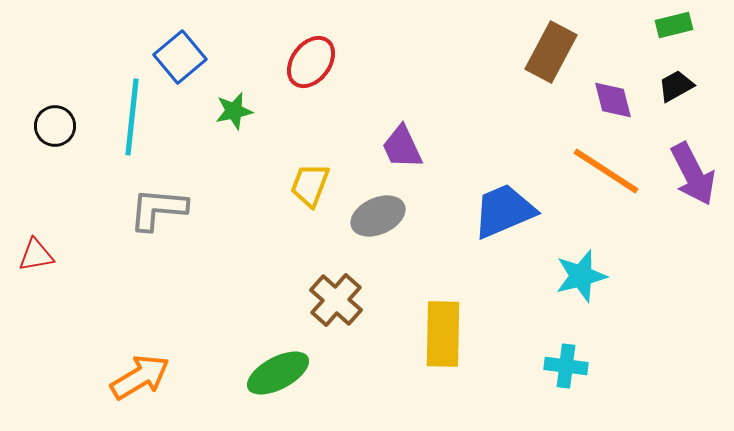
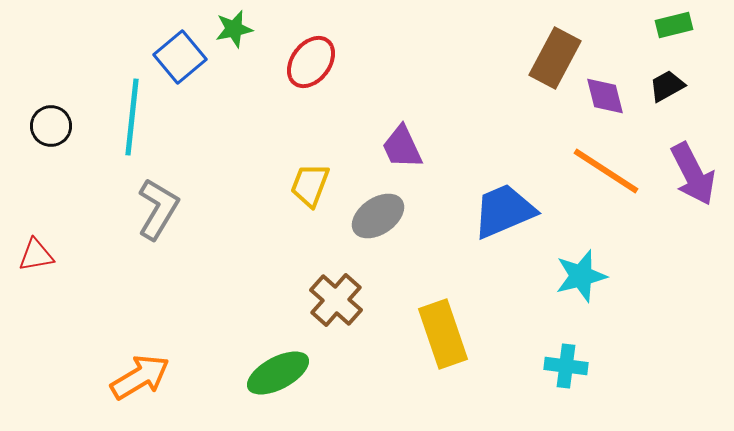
brown rectangle: moved 4 px right, 6 px down
black trapezoid: moved 9 px left
purple diamond: moved 8 px left, 4 px up
green star: moved 82 px up
black circle: moved 4 px left
gray L-shape: rotated 116 degrees clockwise
gray ellipse: rotated 10 degrees counterclockwise
yellow rectangle: rotated 20 degrees counterclockwise
